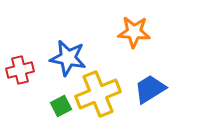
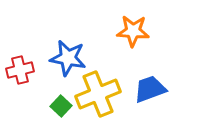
orange star: moved 1 px left, 1 px up
blue trapezoid: rotated 12 degrees clockwise
green square: rotated 20 degrees counterclockwise
